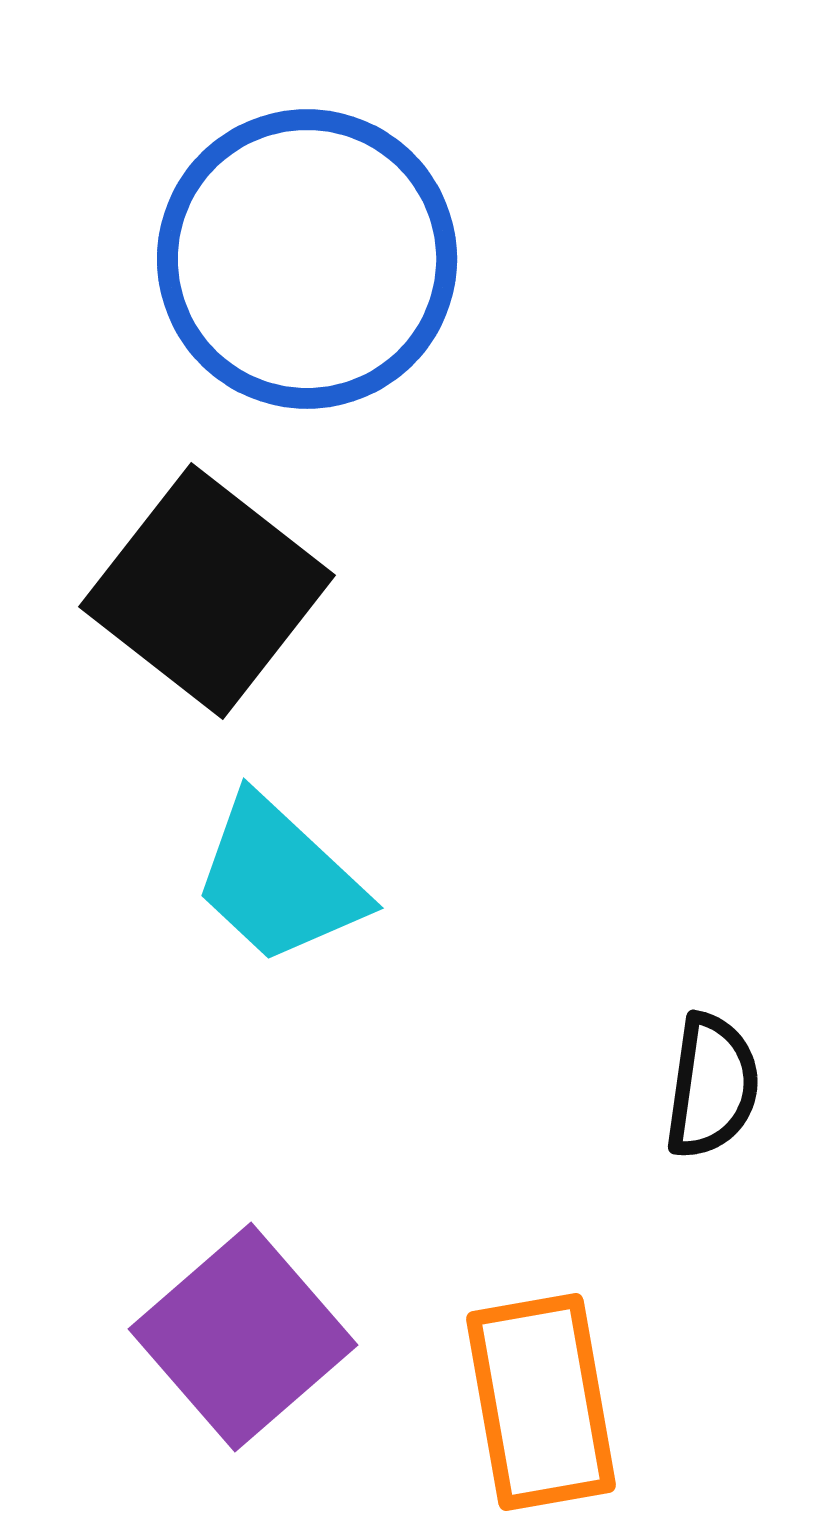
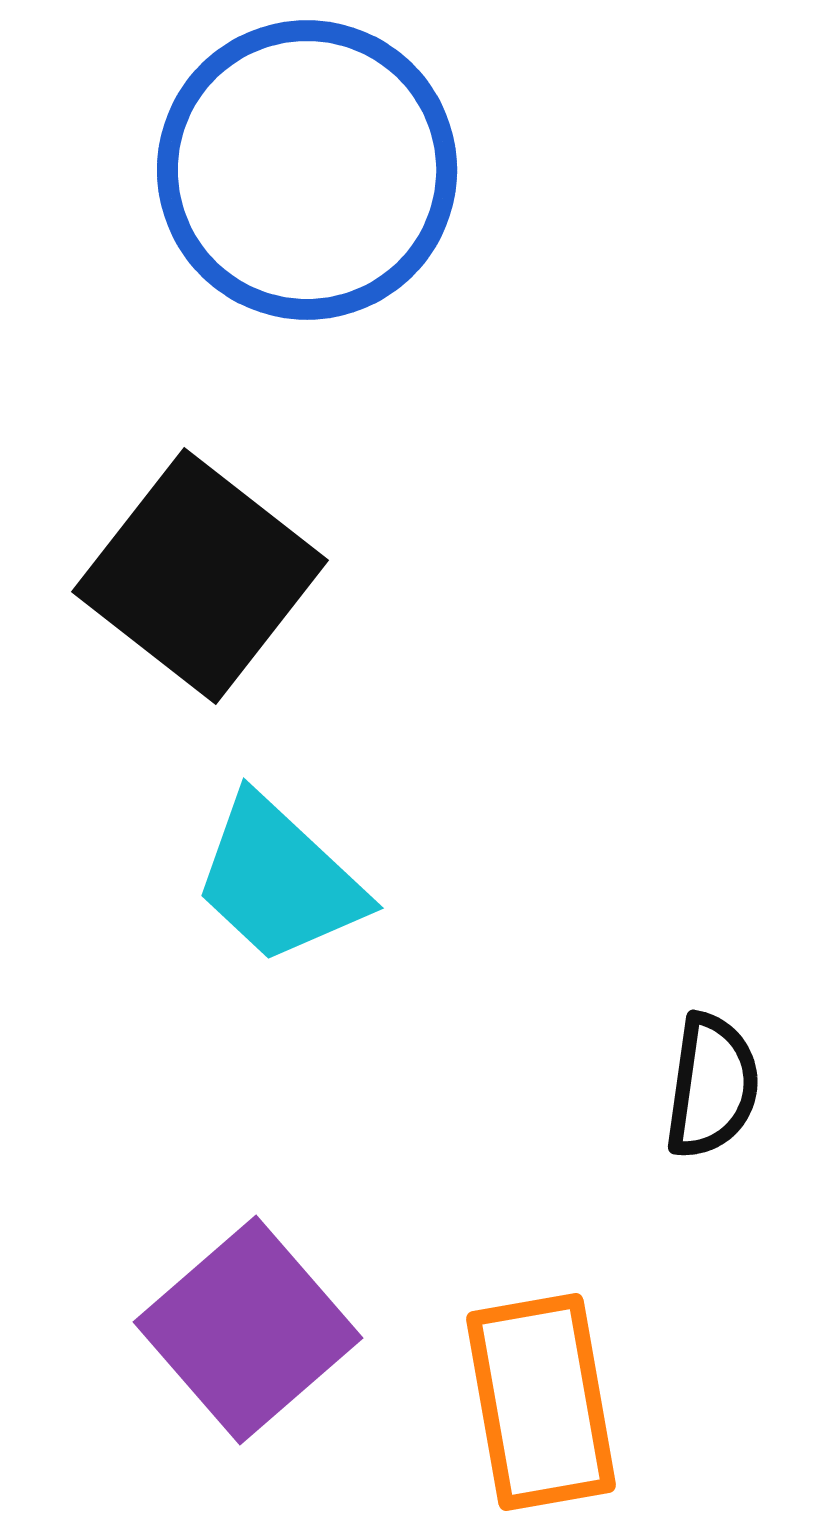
blue circle: moved 89 px up
black square: moved 7 px left, 15 px up
purple square: moved 5 px right, 7 px up
